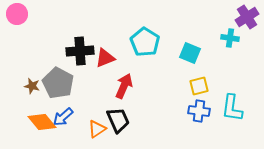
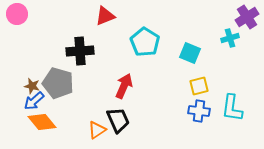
cyan cross: rotated 24 degrees counterclockwise
red triangle: moved 42 px up
gray pentagon: rotated 12 degrees counterclockwise
blue arrow: moved 29 px left, 16 px up
orange triangle: moved 1 px down
